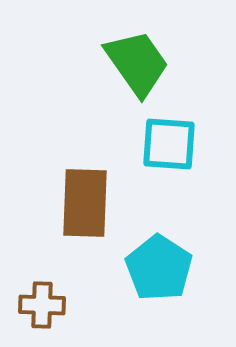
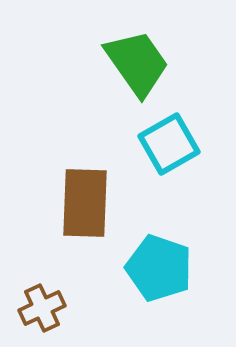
cyan square: rotated 34 degrees counterclockwise
cyan pentagon: rotated 14 degrees counterclockwise
brown cross: moved 3 px down; rotated 27 degrees counterclockwise
